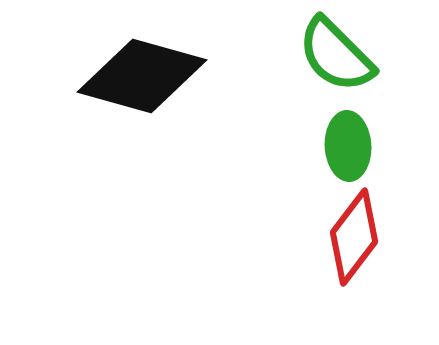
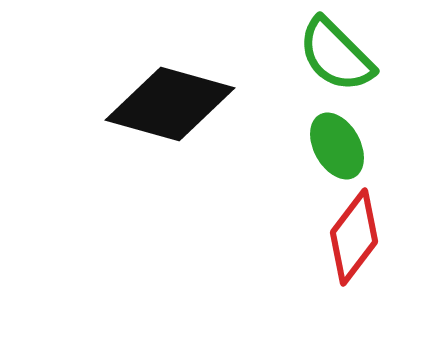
black diamond: moved 28 px right, 28 px down
green ellipse: moved 11 px left; rotated 26 degrees counterclockwise
